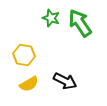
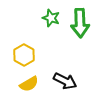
green arrow: rotated 148 degrees counterclockwise
yellow hexagon: rotated 20 degrees clockwise
